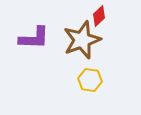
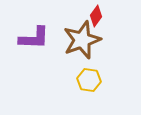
red diamond: moved 3 px left; rotated 10 degrees counterclockwise
yellow hexagon: moved 1 px left
